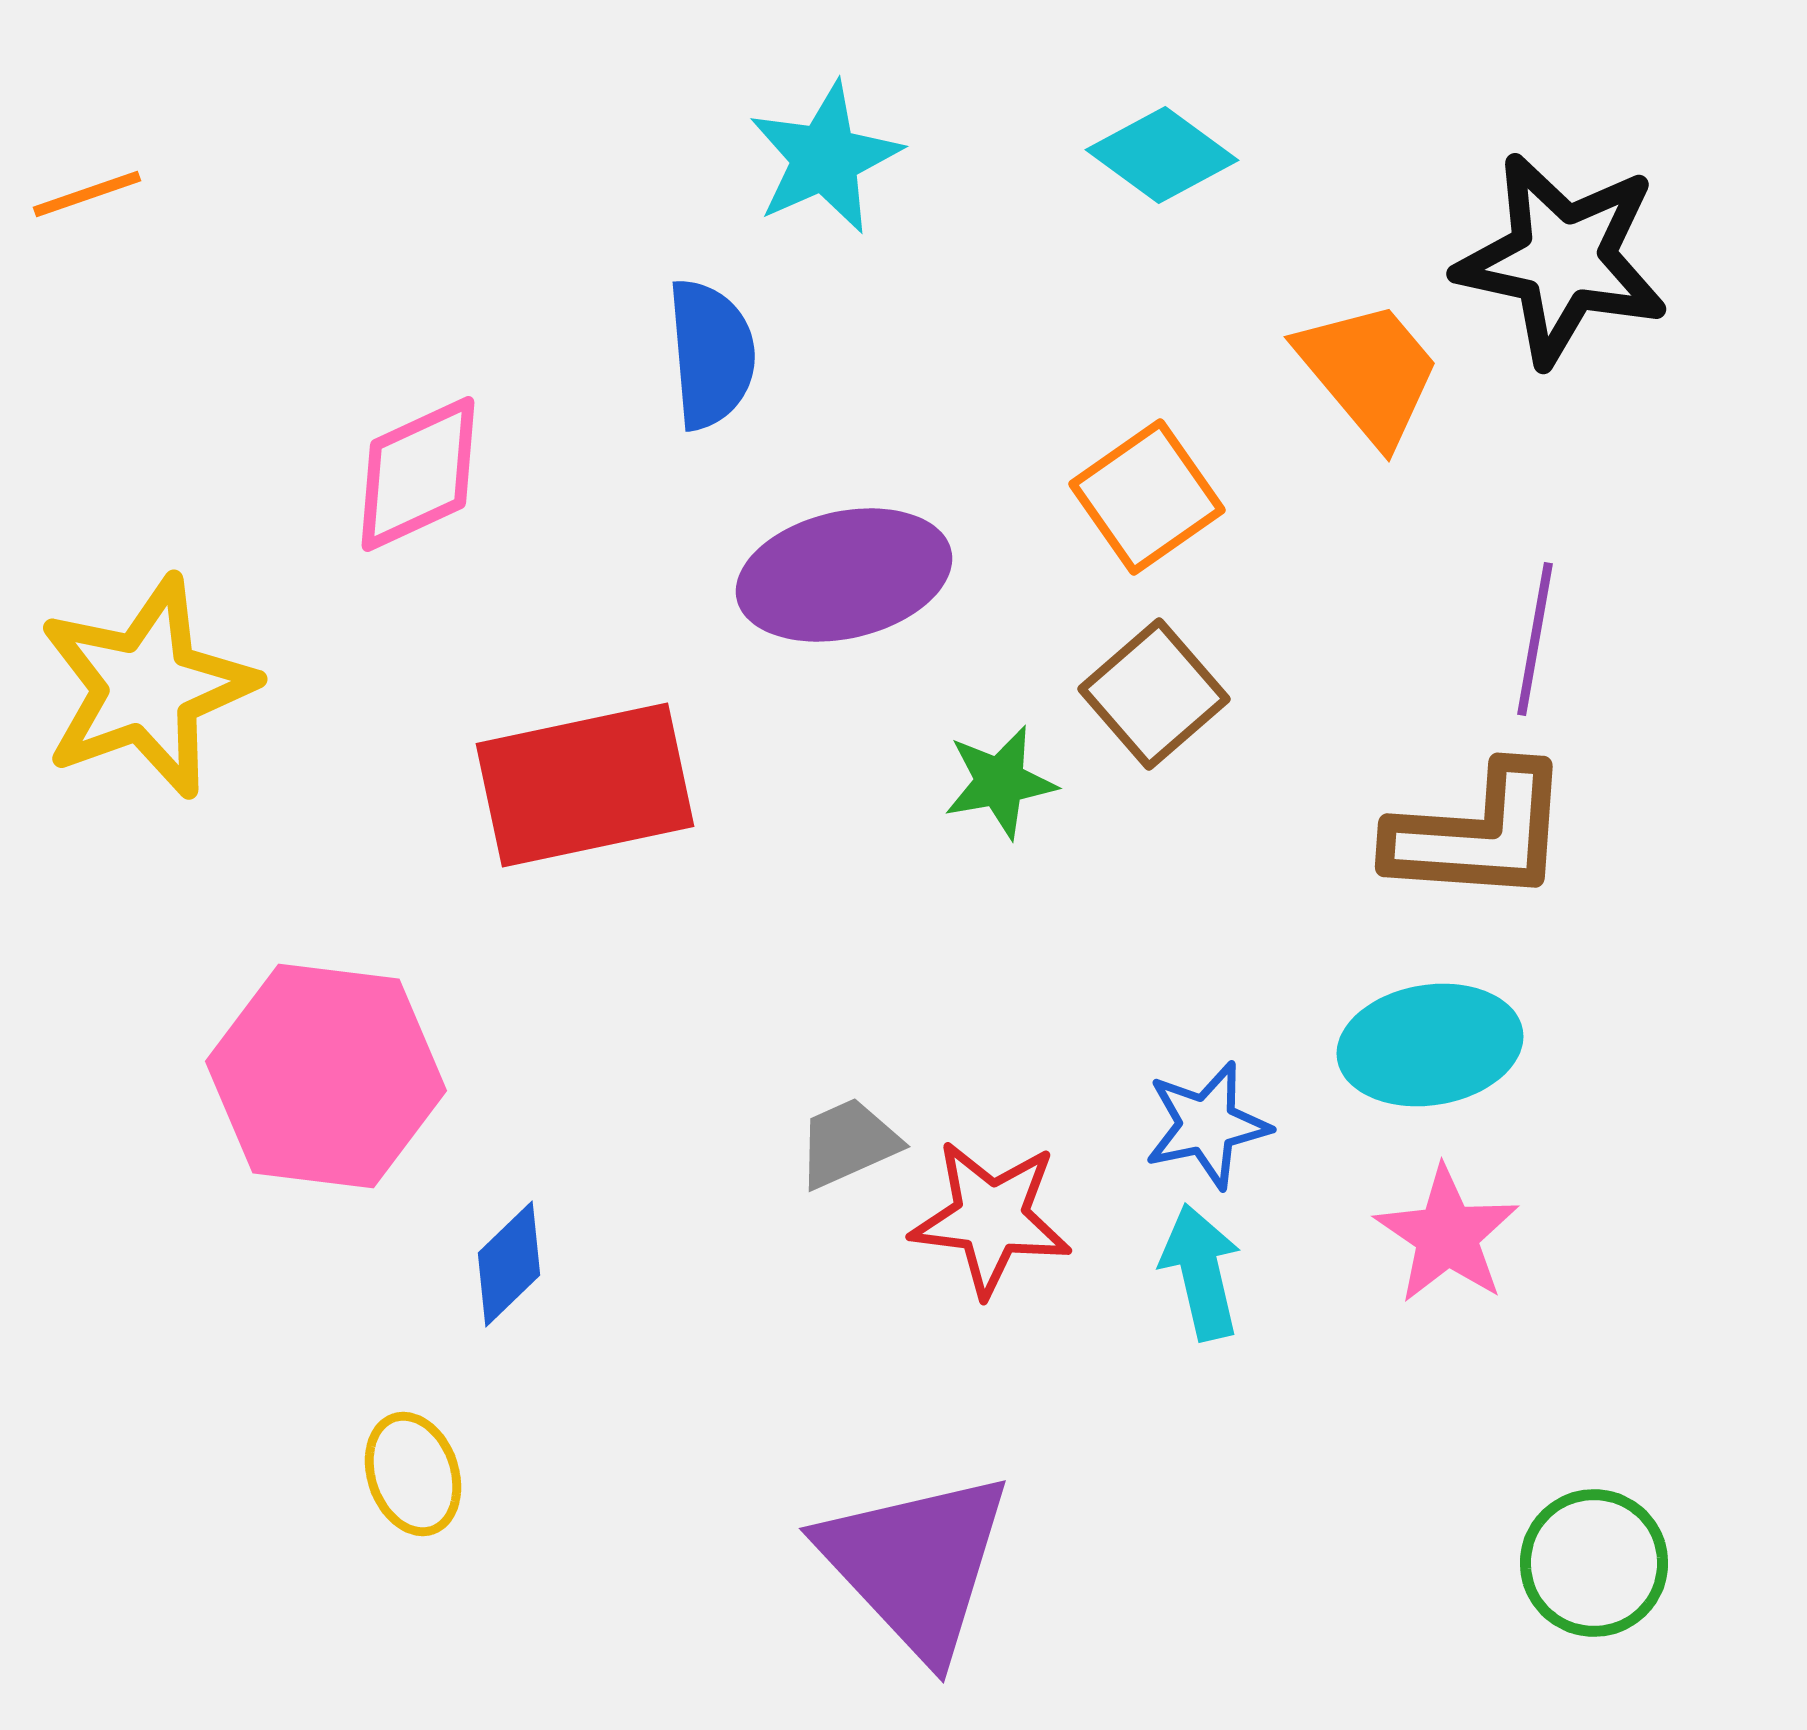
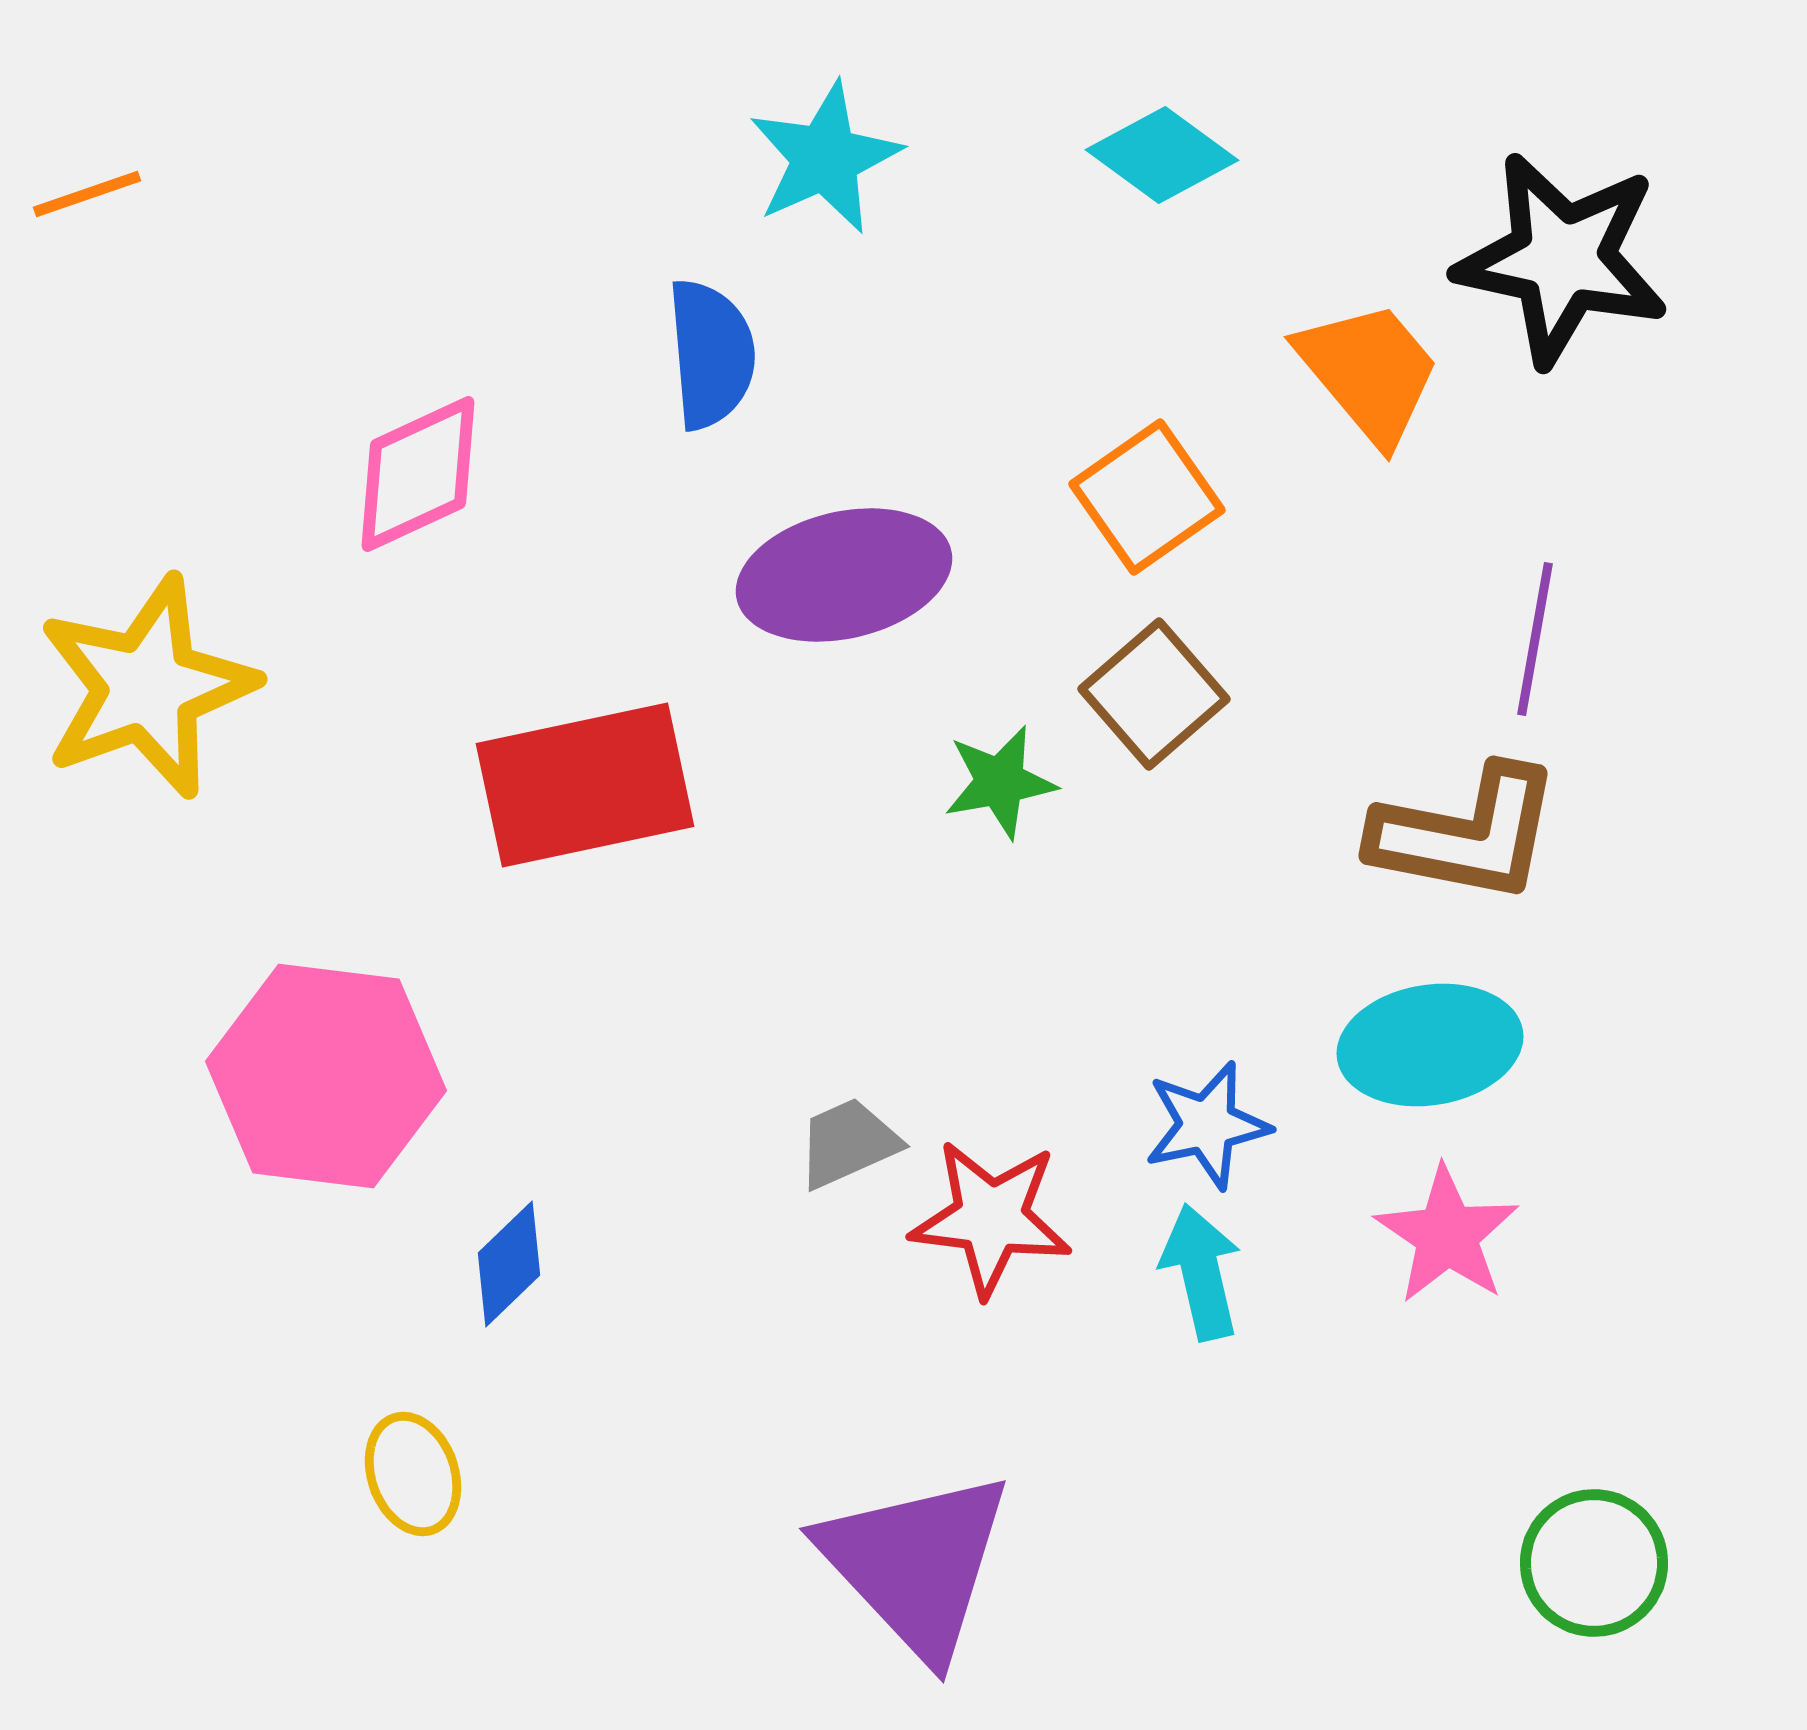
brown L-shape: moved 13 px left; rotated 7 degrees clockwise
